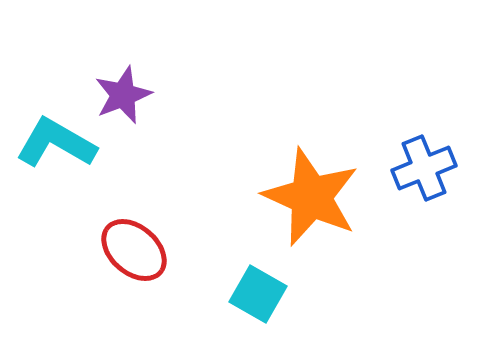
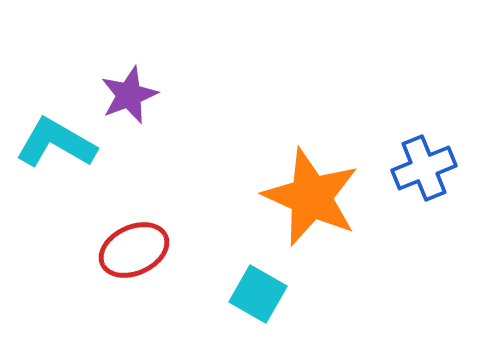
purple star: moved 6 px right
red ellipse: rotated 66 degrees counterclockwise
